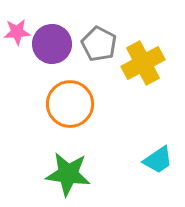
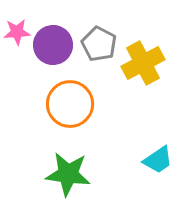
purple circle: moved 1 px right, 1 px down
